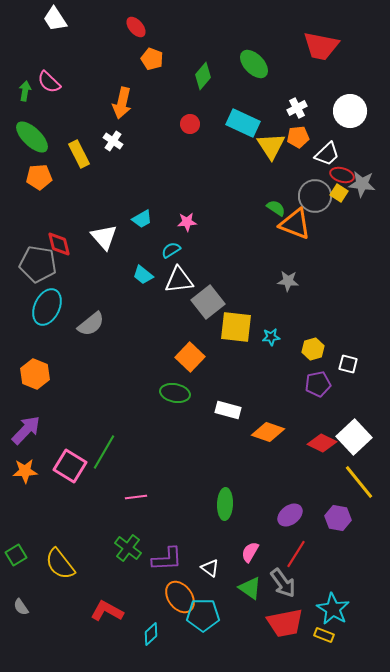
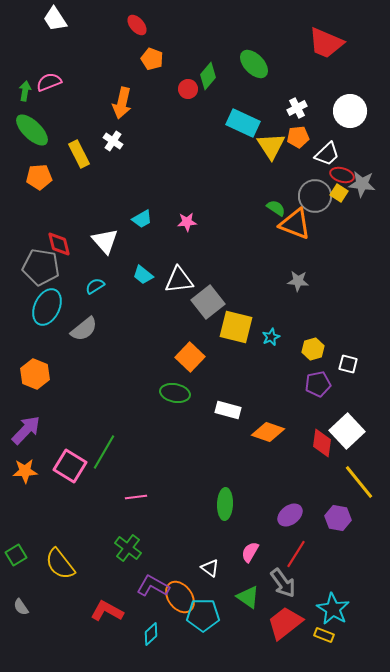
red ellipse at (136, 27): moved 1 px right, 2 px up
red trapezoid at (321, 46): moved 5 px right, 3 px up; rotated 12 degrees clockwise
green diamond at (203, 76): moved 5 px right
pink semicircle at (49, 82): rotated 115 degrees clockwise
red circle at (190, 124): moved 2 px left, 35 px up
green ellipse at (32, 137): moved 7 px up
white triangle at (104, 237): moved 1 px right, 4 px down
cyan semicircle at (171, 250): moved 76 px left, 36 px down
gray pentagon at (38, 264): moved 3 px right, 3 px down
gray star at (288, 281): moved 10 px right
gray semicircle at (91, 324): moved 7 px left, 5 px down
yellow square at (236, 327): rotated 8 degrees clockwise
cyan star at (271, 337): rotated 18 degrees counterclockwise
white square at (354, 437): moved 7 px left, 6 px up
red diamond at (322, 443): rotated 72 degrees clockwise
purple L-shape at (167, 559): moved 14 px left, 27 px down; rotated 148 degrees counterclockwise
green triangle at (250, 588): moved 2 px left, 9 px down
red trapezoid at (285, 623): rotated 153 degrees clockwise
